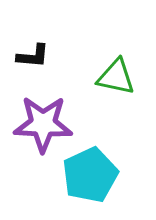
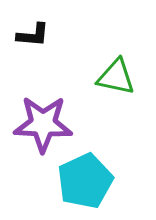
black L-shape: moved 21 px up
cyan pentagon: moved 5 px left, 6 px down
